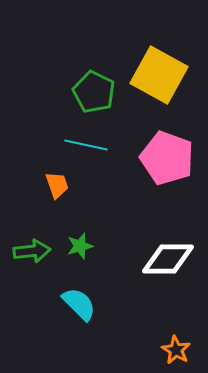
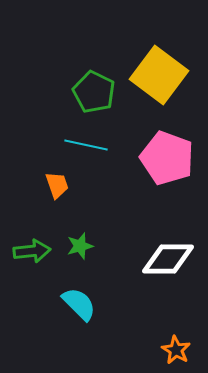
yellow square: rotated 8 degrees clockwise
